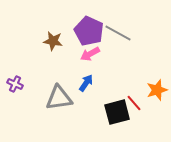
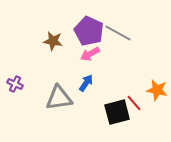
orange star: rotated 30 degrees clockwise
